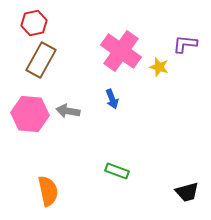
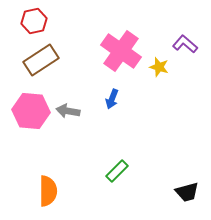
red hexagon: moved 2 px up
purple L-shape: rotated 35 degrees clockwise
brown rectangle: rotated 28 degrees clockwise
blue arrow: rotated 42 degrees clockwise
pink hexagon: moved 1 px right, 3 px up
green rectangle: rotated 65 degrees counterclockwise
orange semicircle: rotated 12 degrees clockwise
